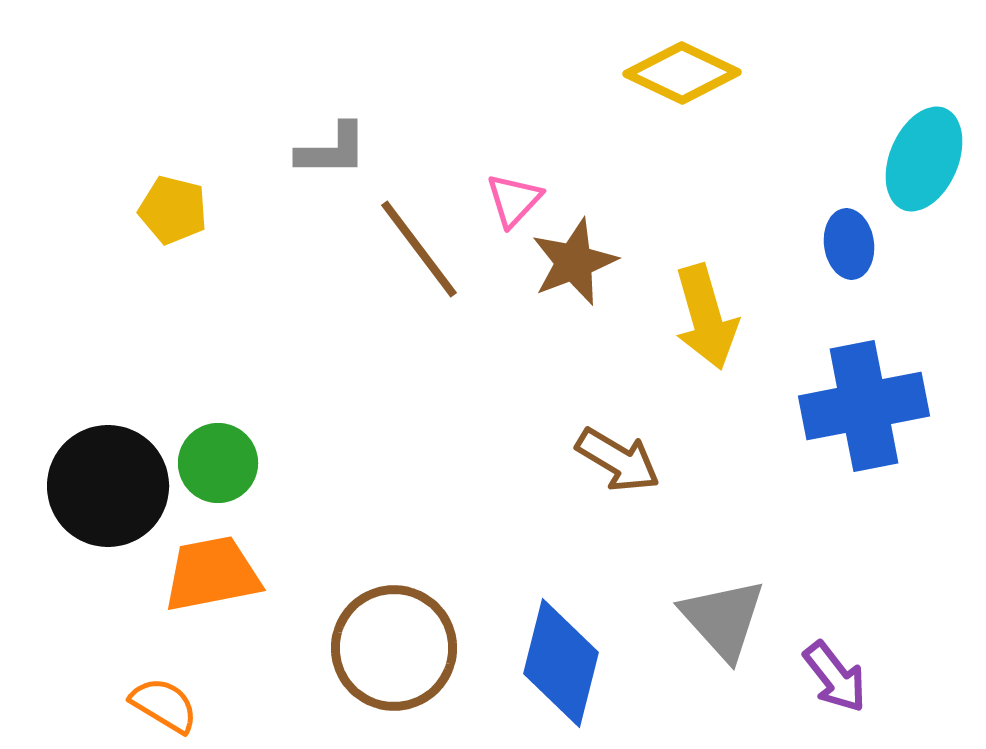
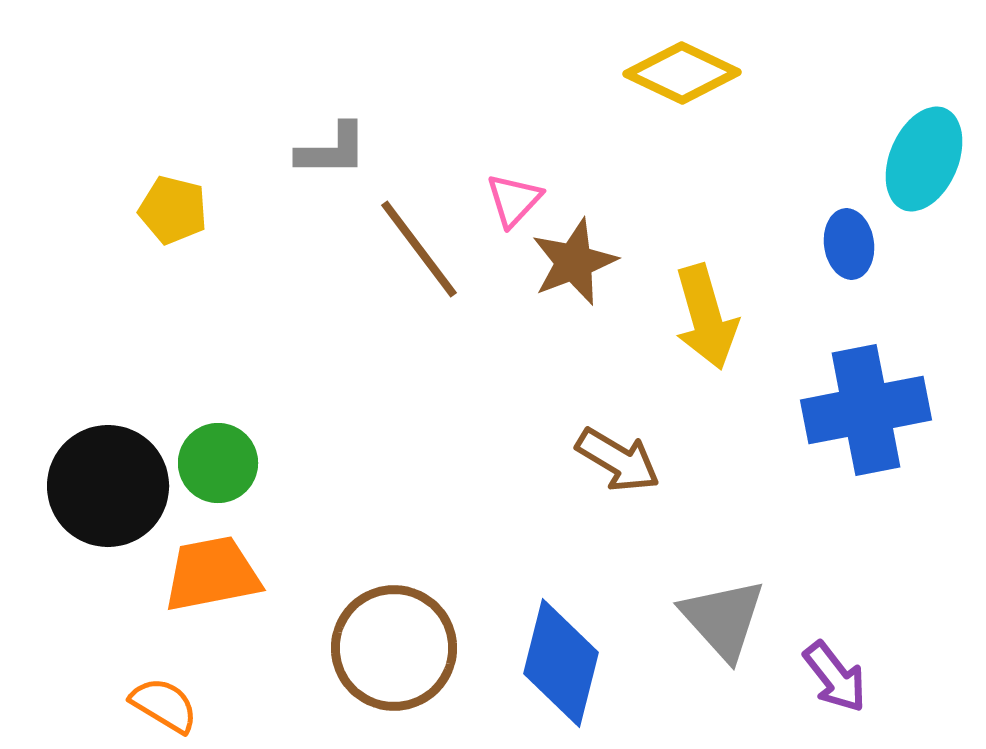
blue cross: moved 2 px right, 4 px down
